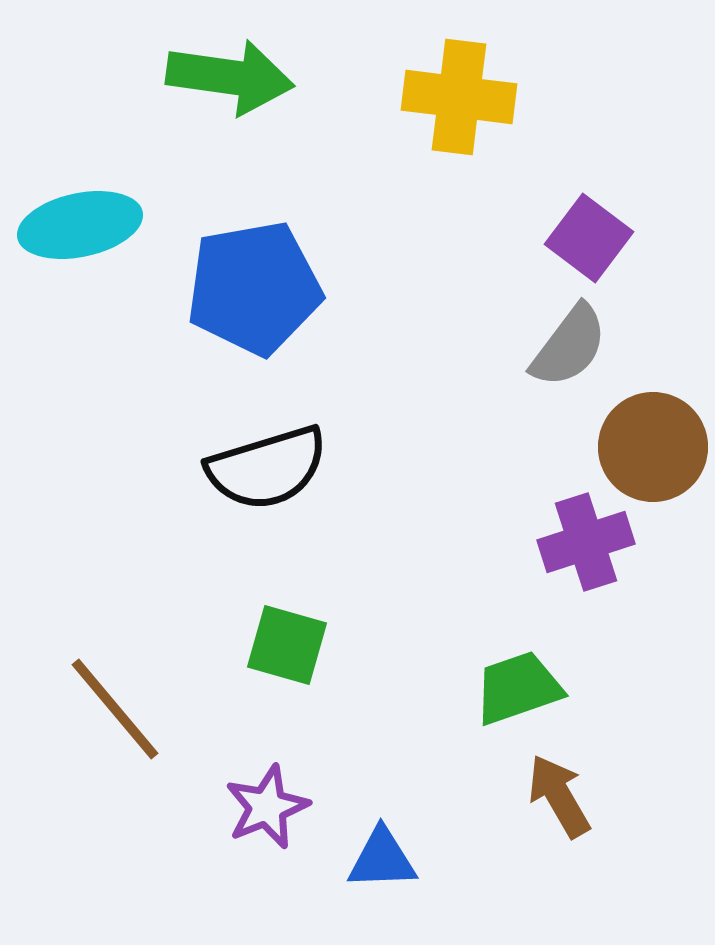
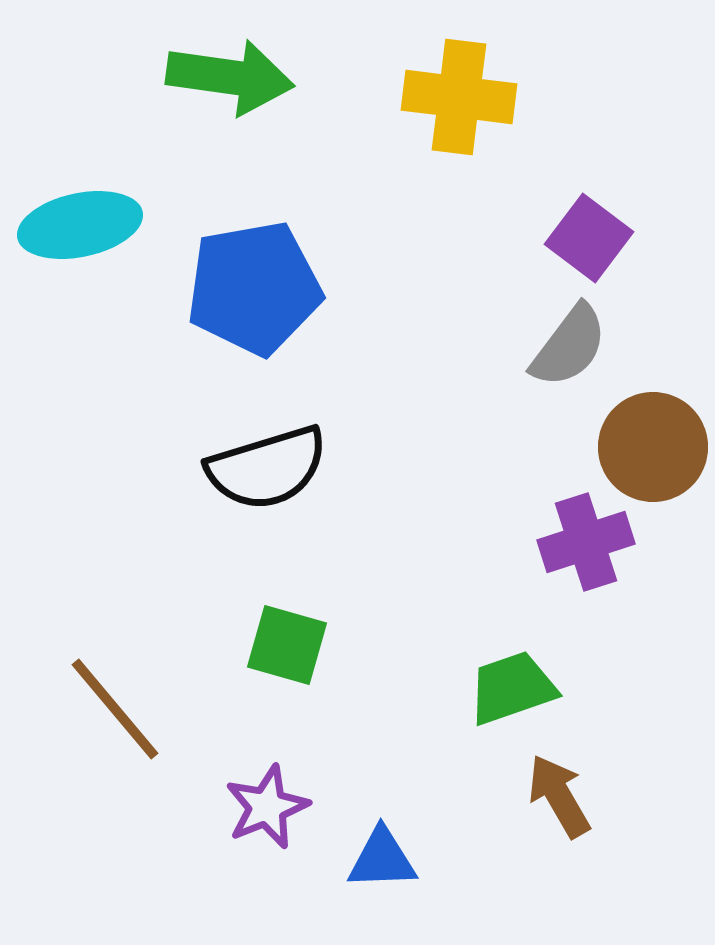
green trapezoid: moved 6 px left
